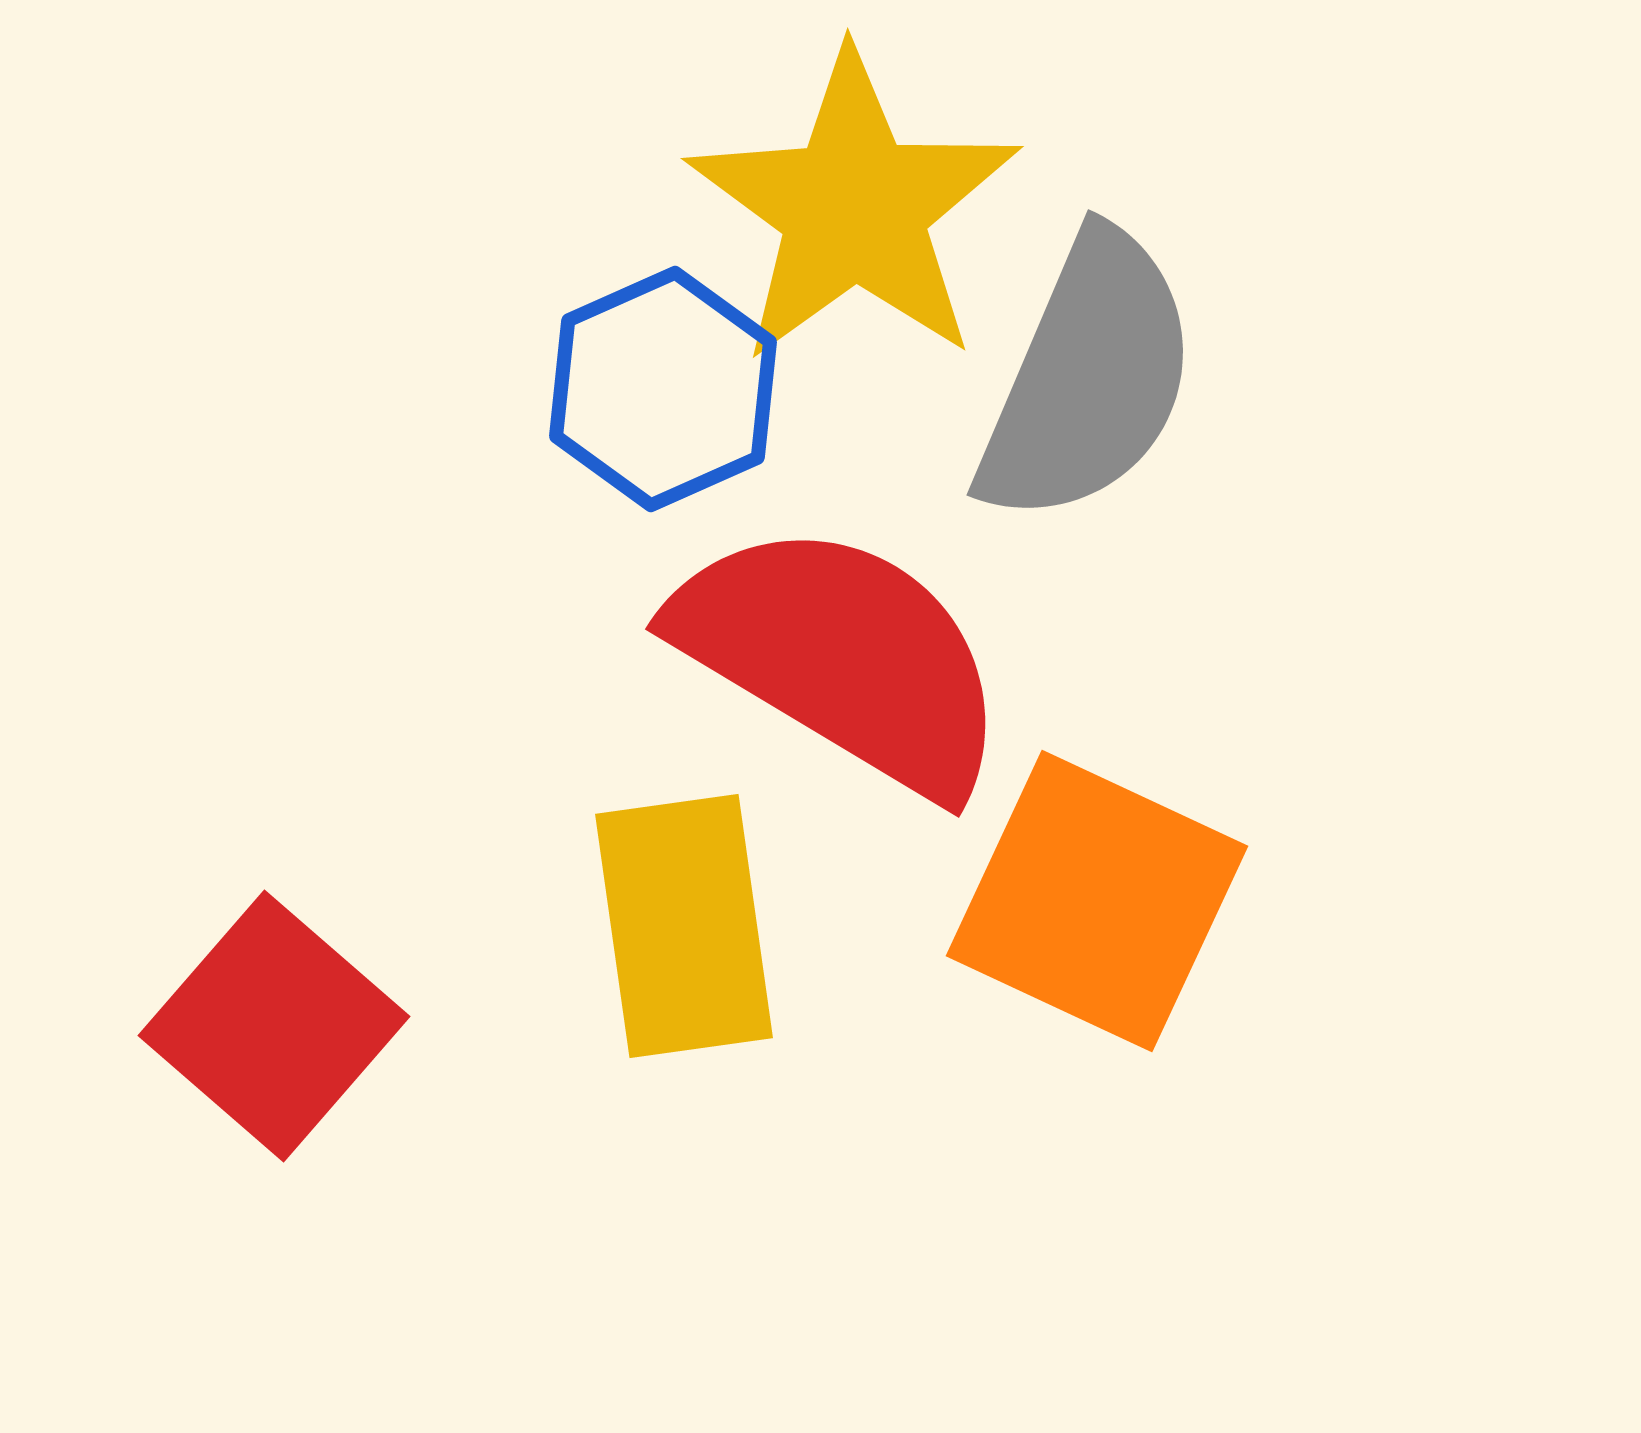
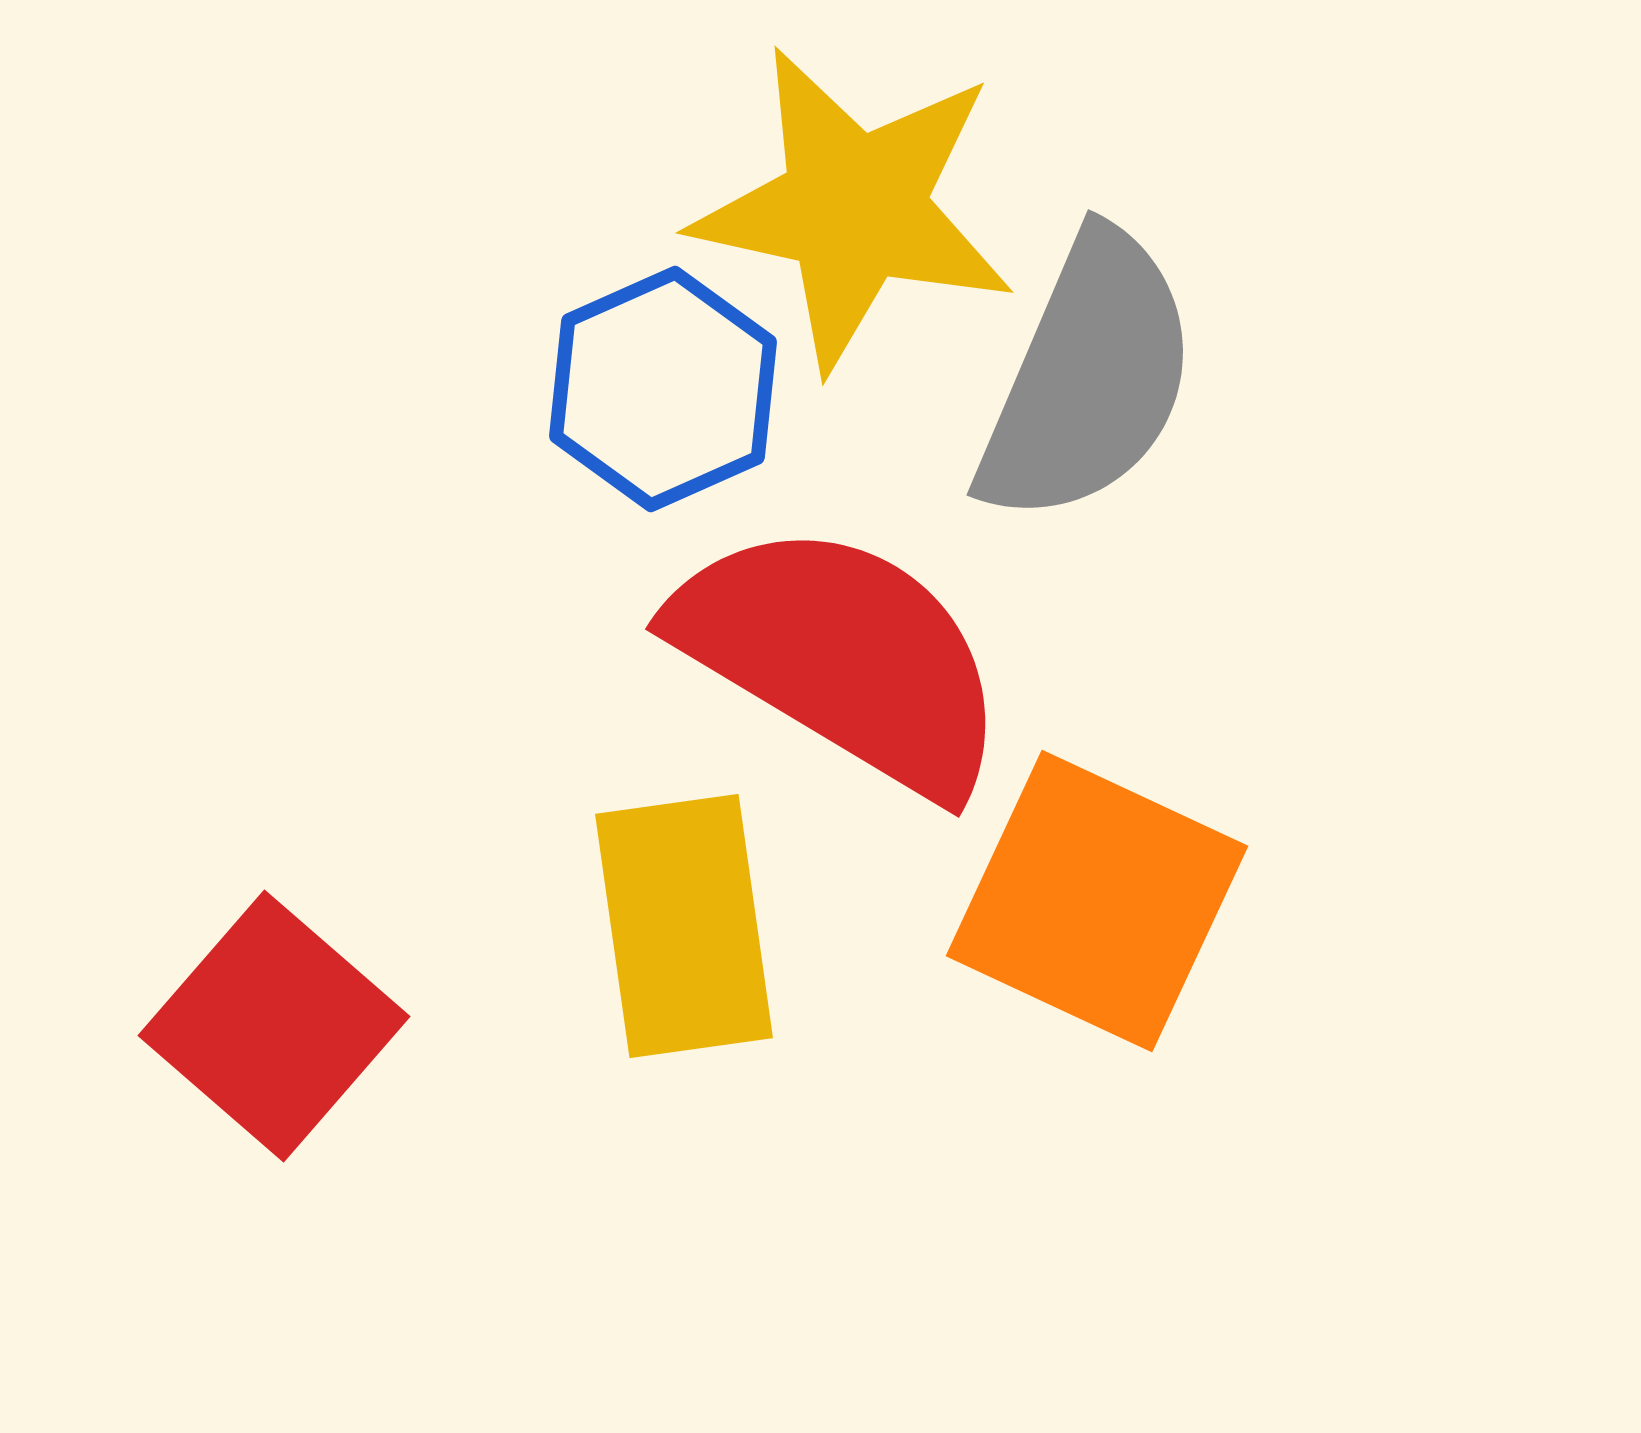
yellow star: rotated 24 degrees counterclockwise
